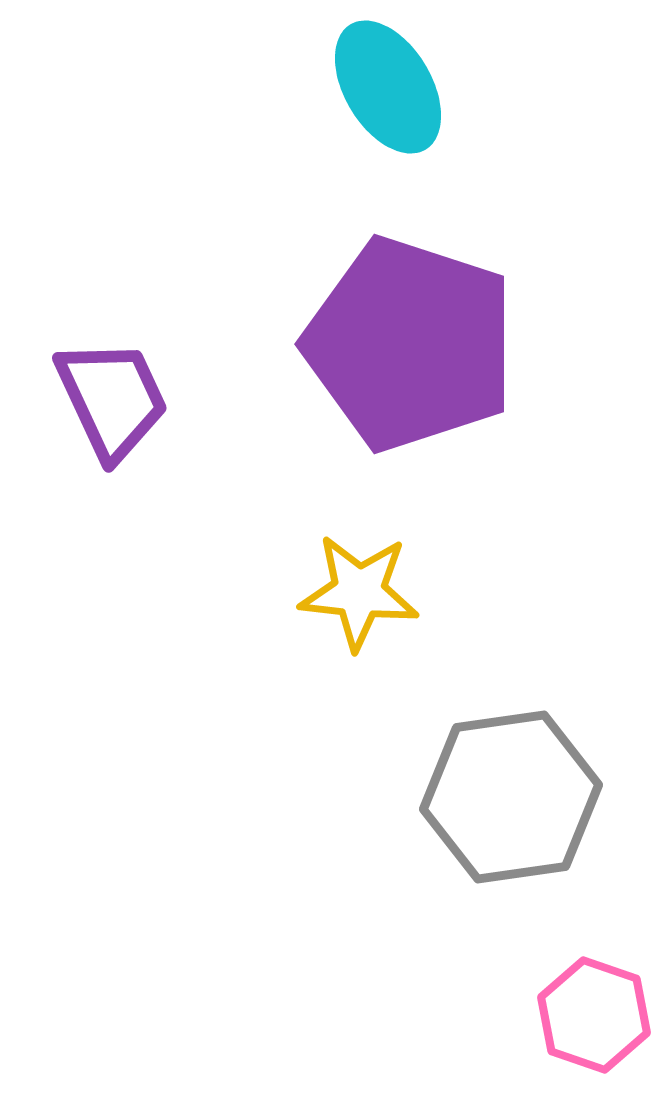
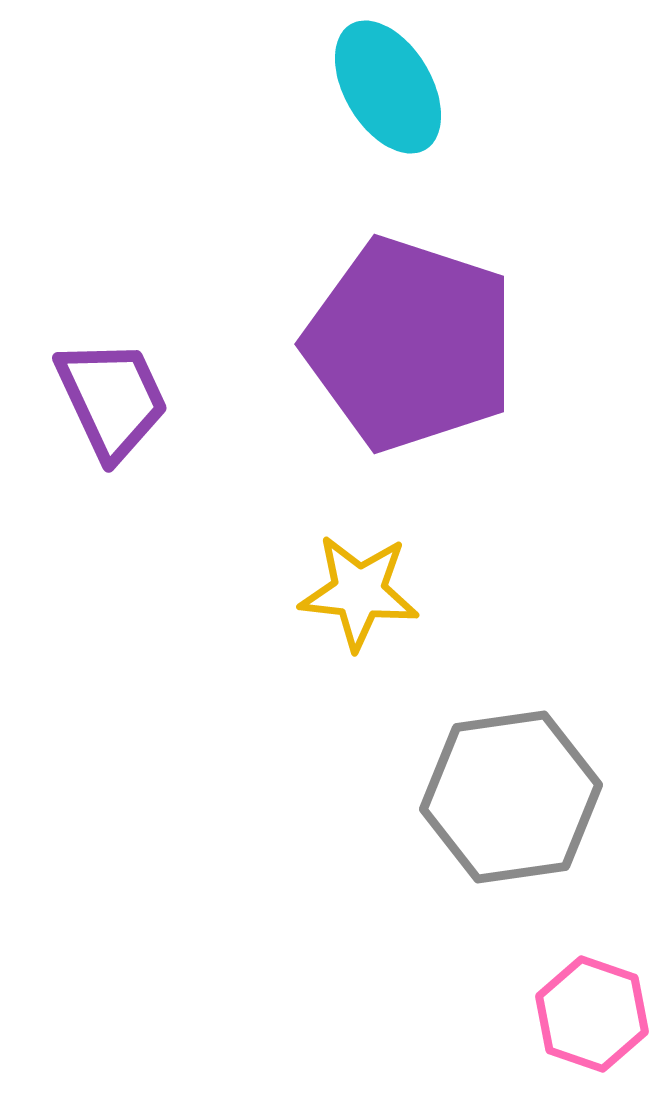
pink hexagon: moved 2 px left, 1 px up
